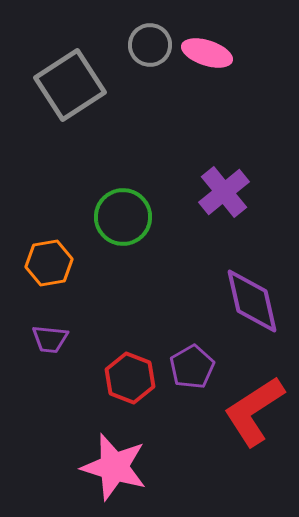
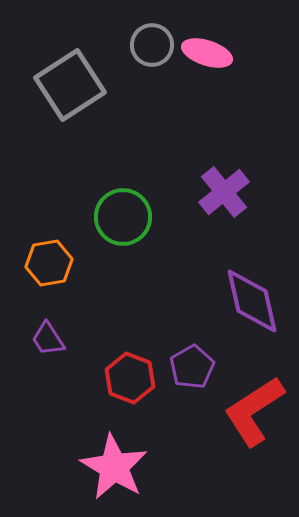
gray circle: moved 2 px right
purple trapezoid: moved 2 px left; rotated 51 degrees clockwise
pink star: rotated 14 degrees clockwise
